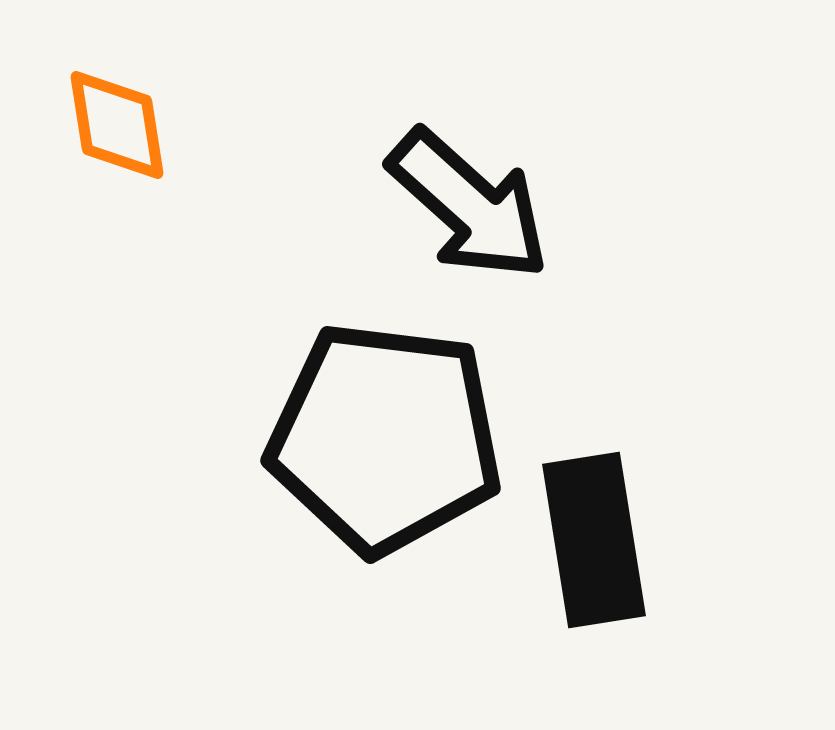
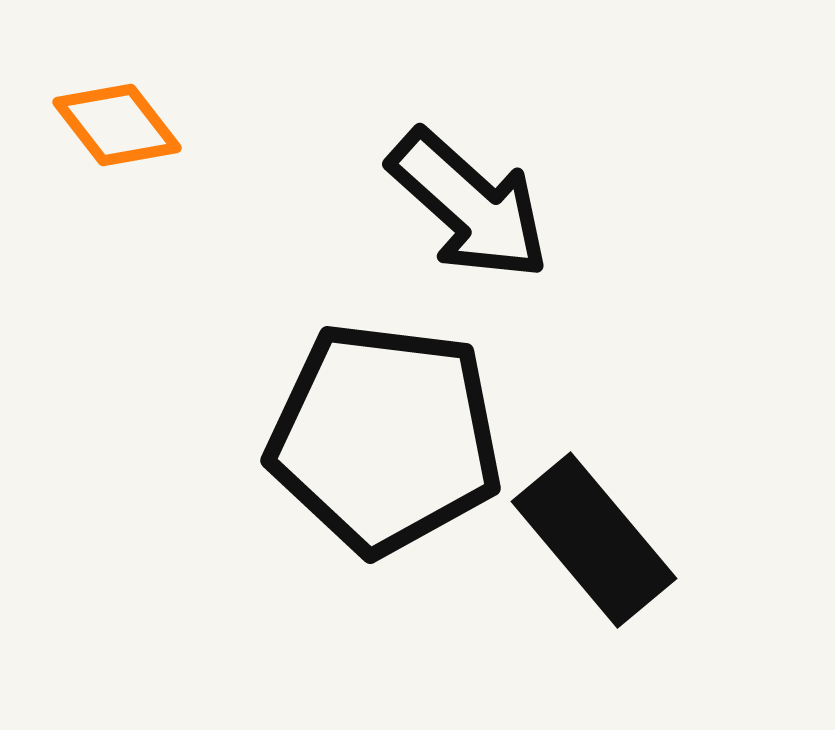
orange diamond: rotated 29 degrees counterclockwise
black rectangle: rotated 31 degrees counterclockwise
